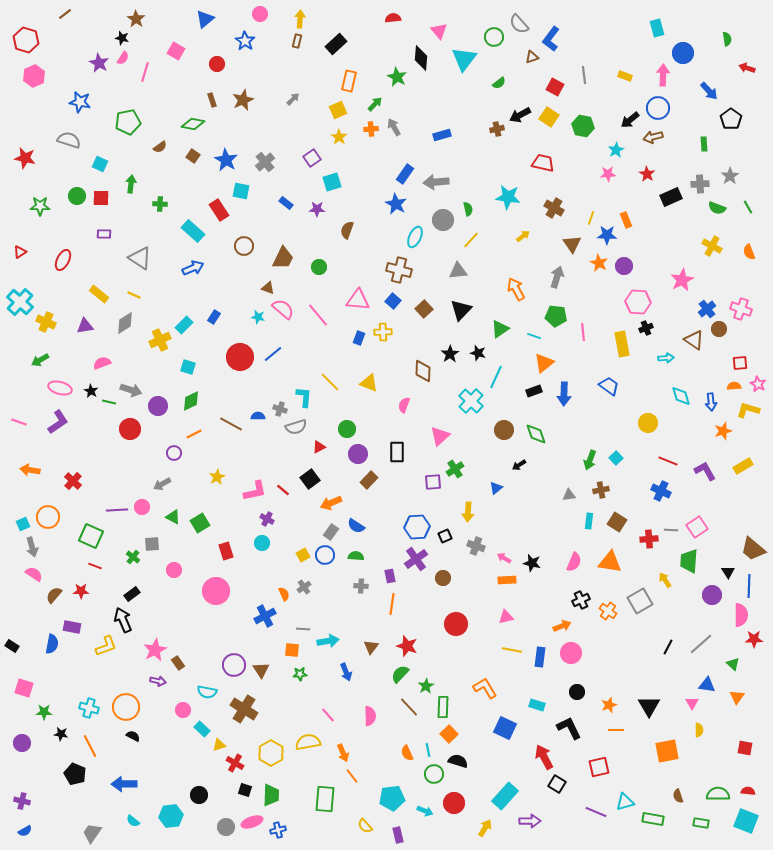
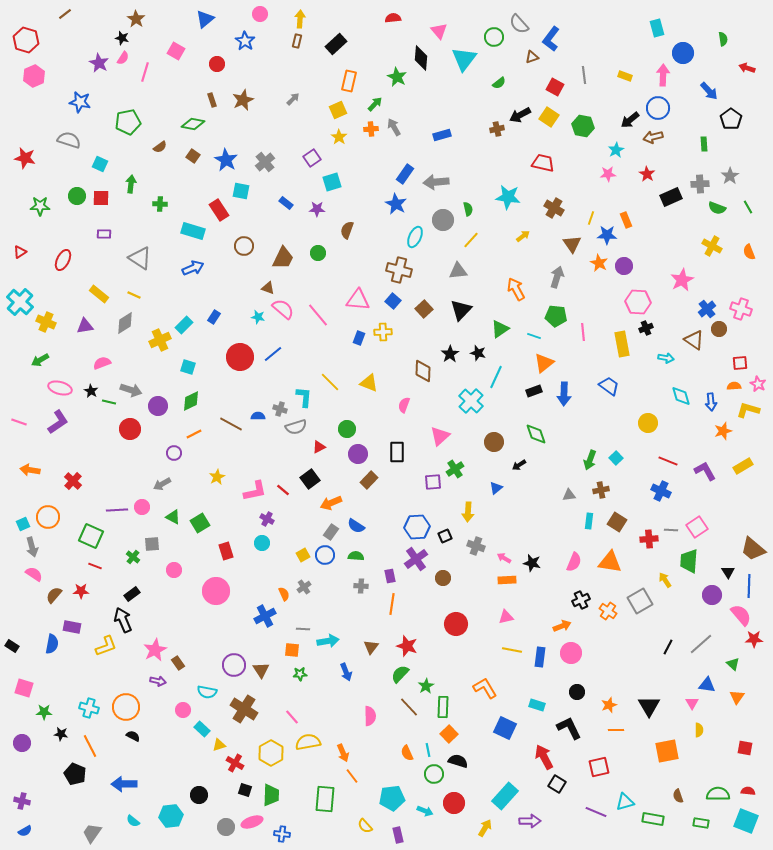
green semicircle at (727, 39): moved 4 px left
cyan rectangle at (193, 231): rotated 25 degrees counterclockwise
green circle at (319, 267): moved 1 px left, 14 px up
cyan arrow at (666, 358): rotated 14 degrees clockwise
brown circle at (504, 430): moved 10 px left, 12 px down
pink semicircle at (741, 615): rotated 40 degrees counterclockwise
pink line at (328, 715): moved 36 px left, 2 px down
blue cross at (278, 830): moved 4 px right, 4 px down; rotated 21 degrees clockwise
